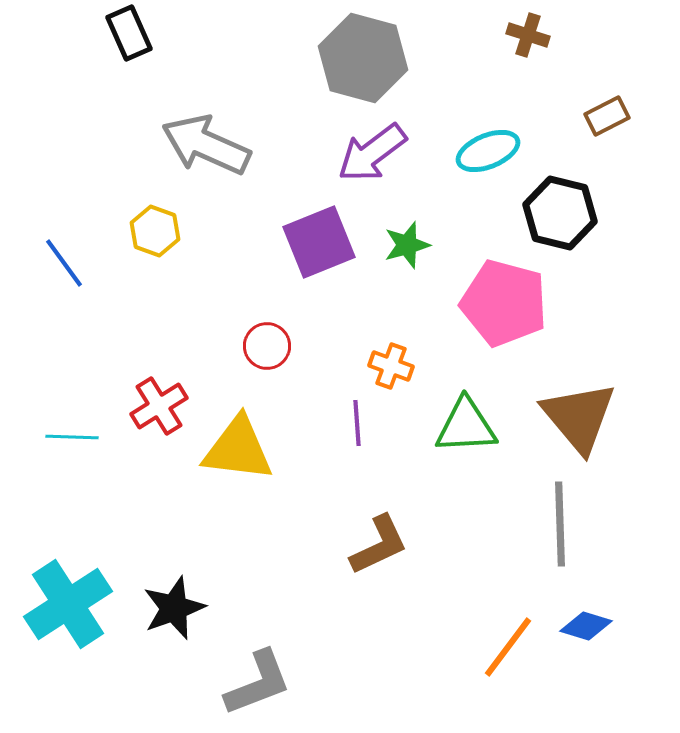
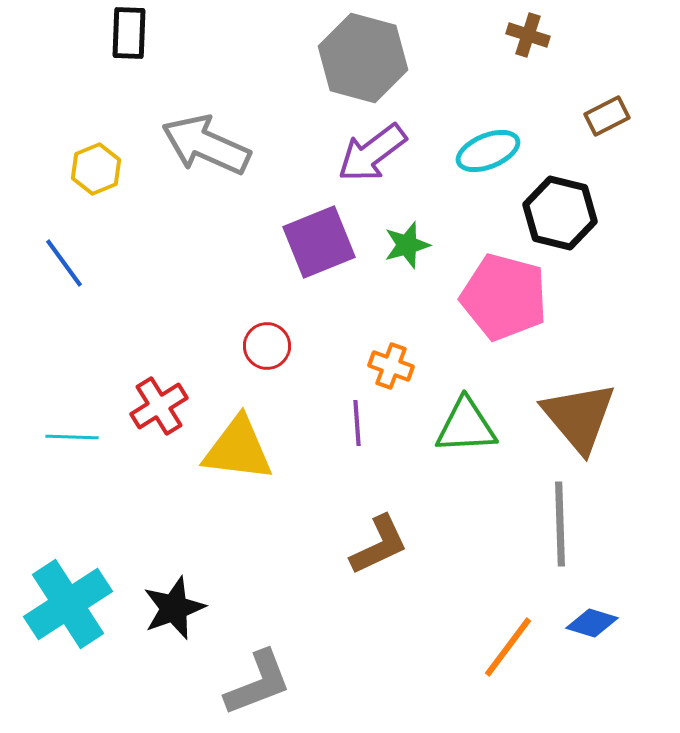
black rectangle: rotated 26 degrees clockwise
yellow hexagon: moved 59 px left, 62 px up; rotated 18 degrees clockwise
pink pentagon: moved 6 px up
blue diamond: moved 6 px right, 3 px up
